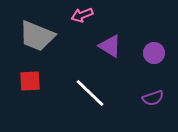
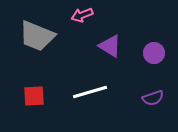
red square: moved 4 px right, 15 px down
white line: moved 1 px up; rotated 60 degrees counterclockwise
